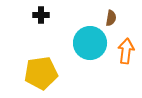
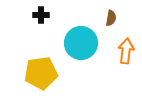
cyan circle: moved 9 px left
